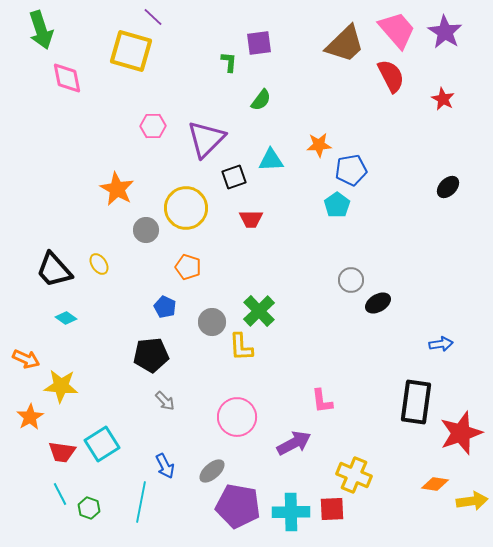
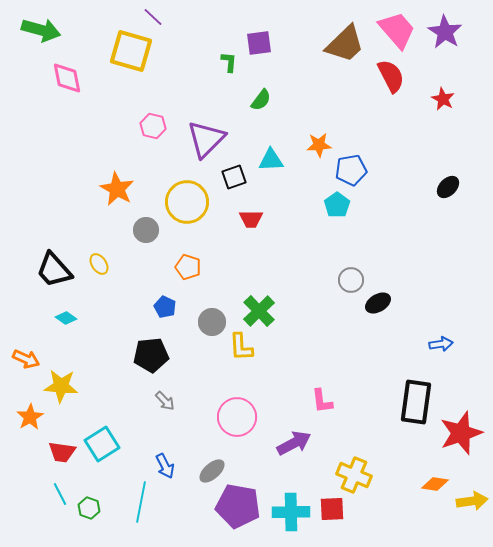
green arrow at (41, 30): rotated 57 degrees counterclockwise
pink hexagon at (153, 126): rotated 15 degrees clockwise
yellow circle at (186, 208): moved 1 px right, 6 px up
